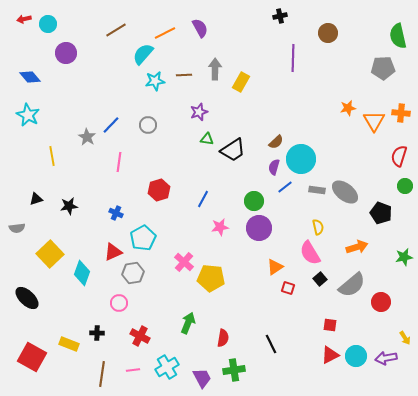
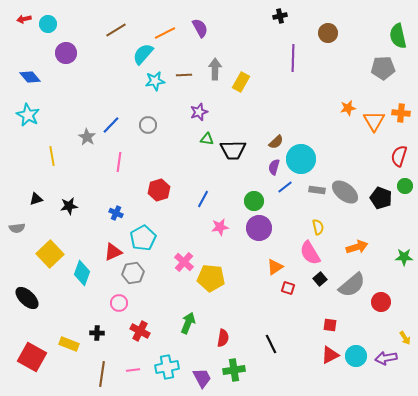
black trapezoid at (233, 150): rotated 32 degrees clockwise
black pentagon at (381, 213): moved 15 px up
green star at (404, 257): rotated 12 degrees clockwise
red cross at (140, 336): moved 5 px up
cyan cross at (167, 367): rotated 20 degrees clockwise
